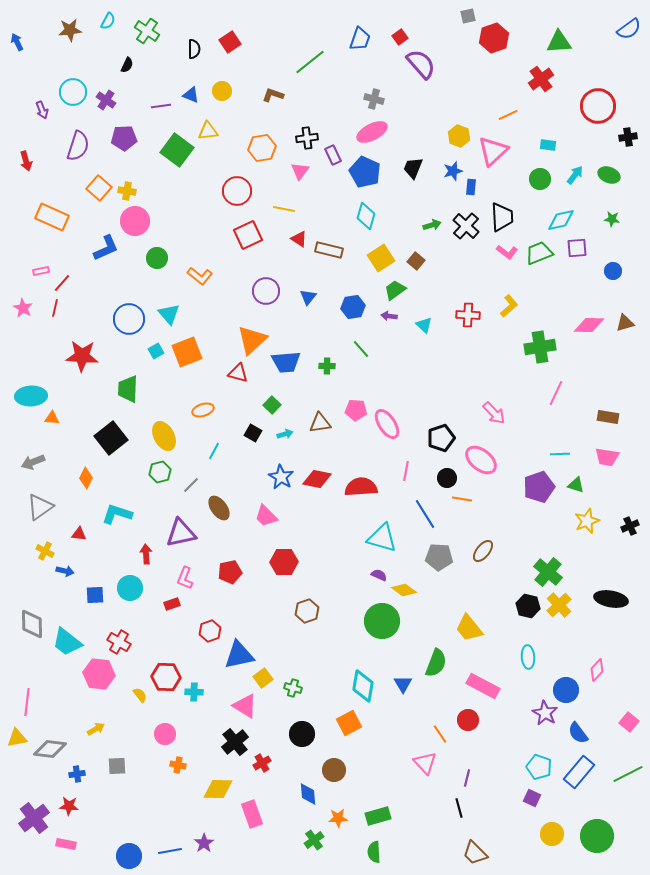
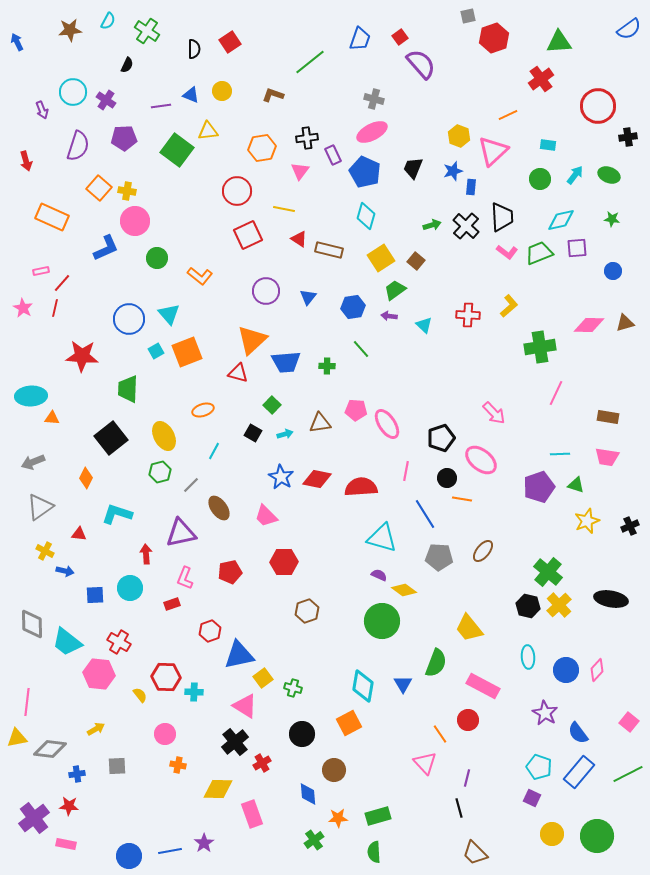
blue circle at (566, 690): moved 20 px up
